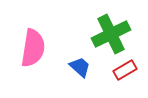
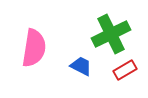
pink semicircle: moved 1 px right
blue trapezoid: moved 1 px right, 1 px up; rotated 15 degrees counterclockwise
